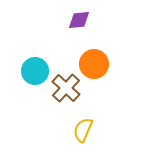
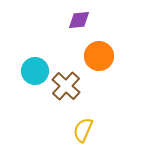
orange circle: moved 5 px right, 8 px up
brown cross: moved 2 px up
